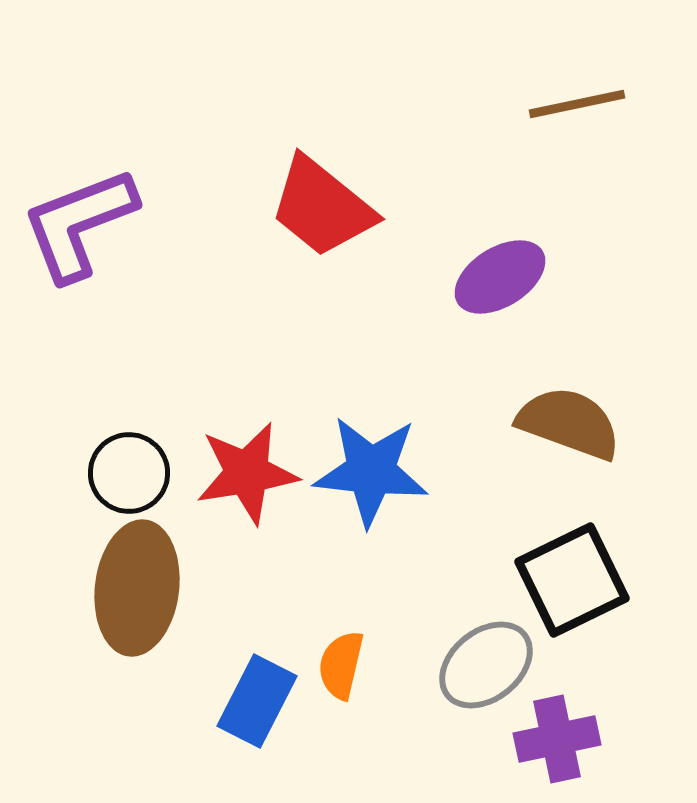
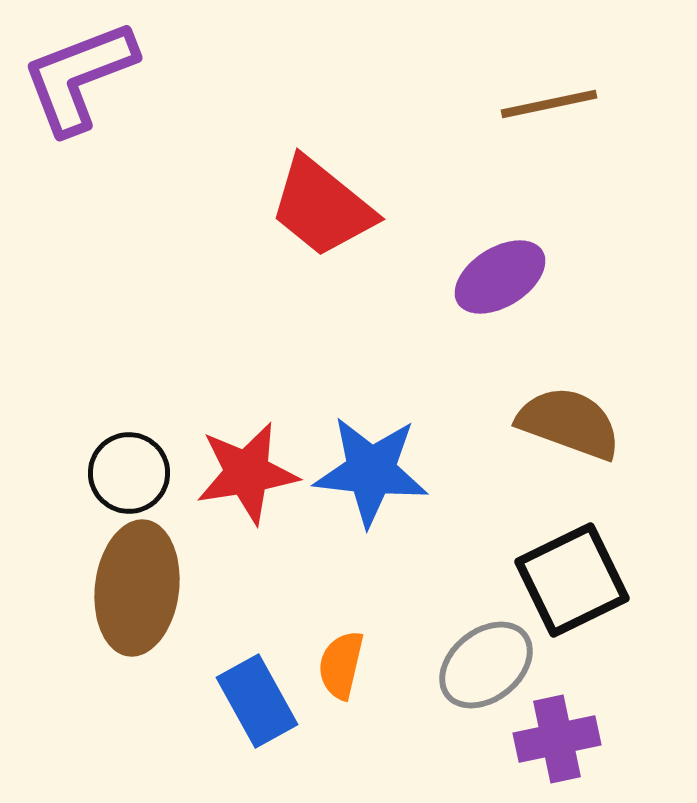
brown line: moved 28 px left
purple L-shape: moved 147 px up
blue rectangle: rotated 56 degrees counterclockwise
